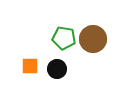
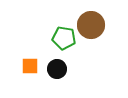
brown circle: moved 2 px left, 14 px up
